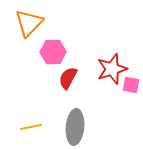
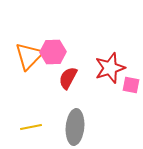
orange triangle: moved 33 px down
red star: moved 2 px left, 1 px up
